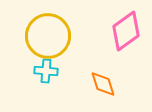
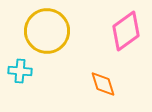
yellow circle: moved 1 px left, 5 px up
cyan cross: moved 26 px left
